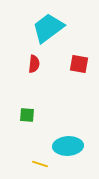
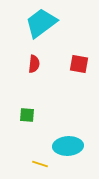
cyan trapezoid: moved 7 px left, 5 px up
